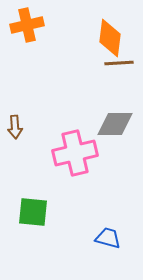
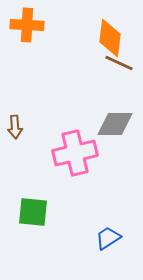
orange cross: rotated 16 degrees clockwise
brown line: rotated 28 degrees clockwise
blue trapezoid: rotated 48 degrees counterclockwise
